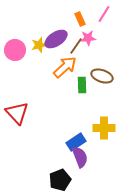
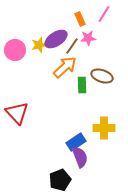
brown line: moved 4 px left
